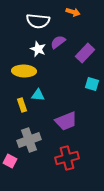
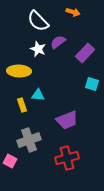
white semicircle: rotated 40 degrees clockwise
yellow ellipse: moved 5 px left
purple trapezoid: moved 1 px right, 1 px up
